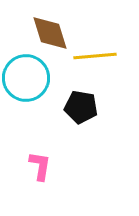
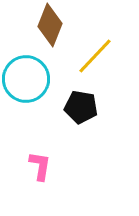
brown diamond: moved 8 px up; rotated 39 degrees clockwise
yellow line: rotated 42 degrees counterclockwise
cyan circle: moved 1 px down
